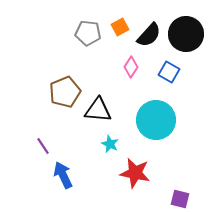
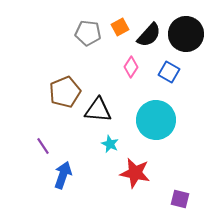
blue arrow: rotated 44 degrees clockwise
